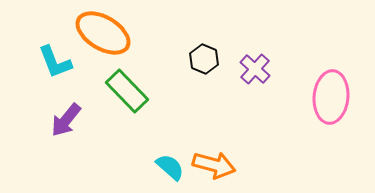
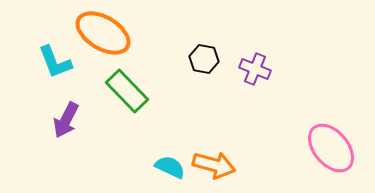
black hexagon: rotated 12 degrees counterclockwise
purple cross: rotated 20 degrees counterclockwise
pink ellipse: moved 51 px down; rotated 45 degrees counterclockwise
purple arrow: rotated 12 degrees counterclockwise
cyan semicircle: rotated 16 degrees counterclockwise
